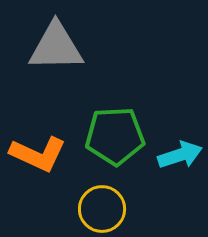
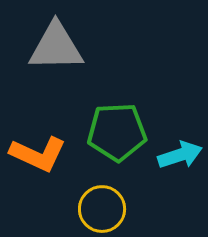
green pentagon: moved 2 px right, 4 px up
